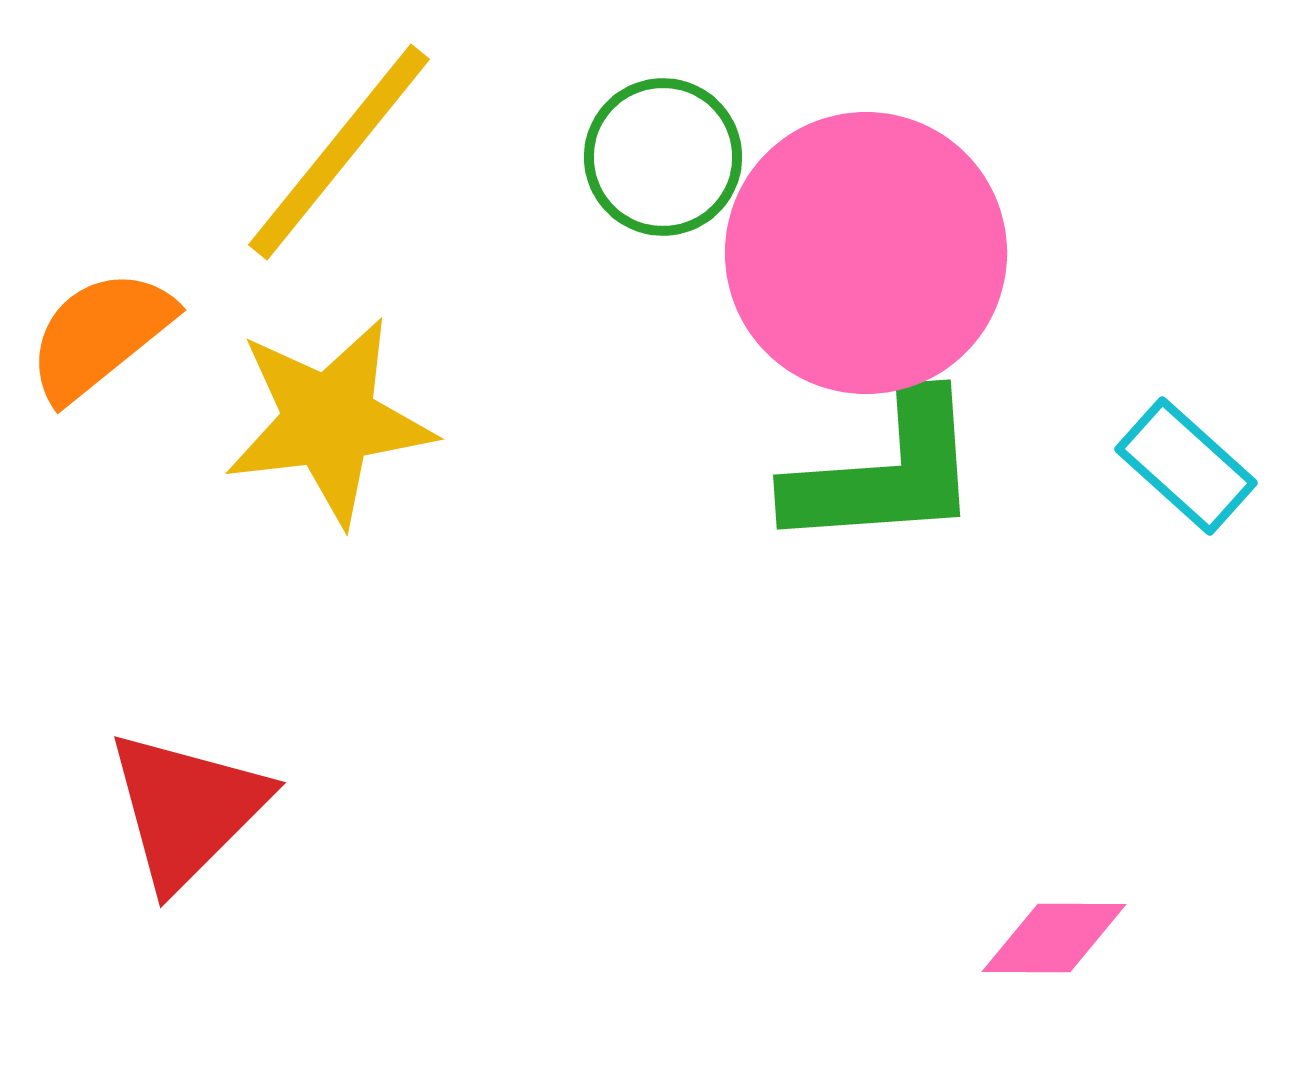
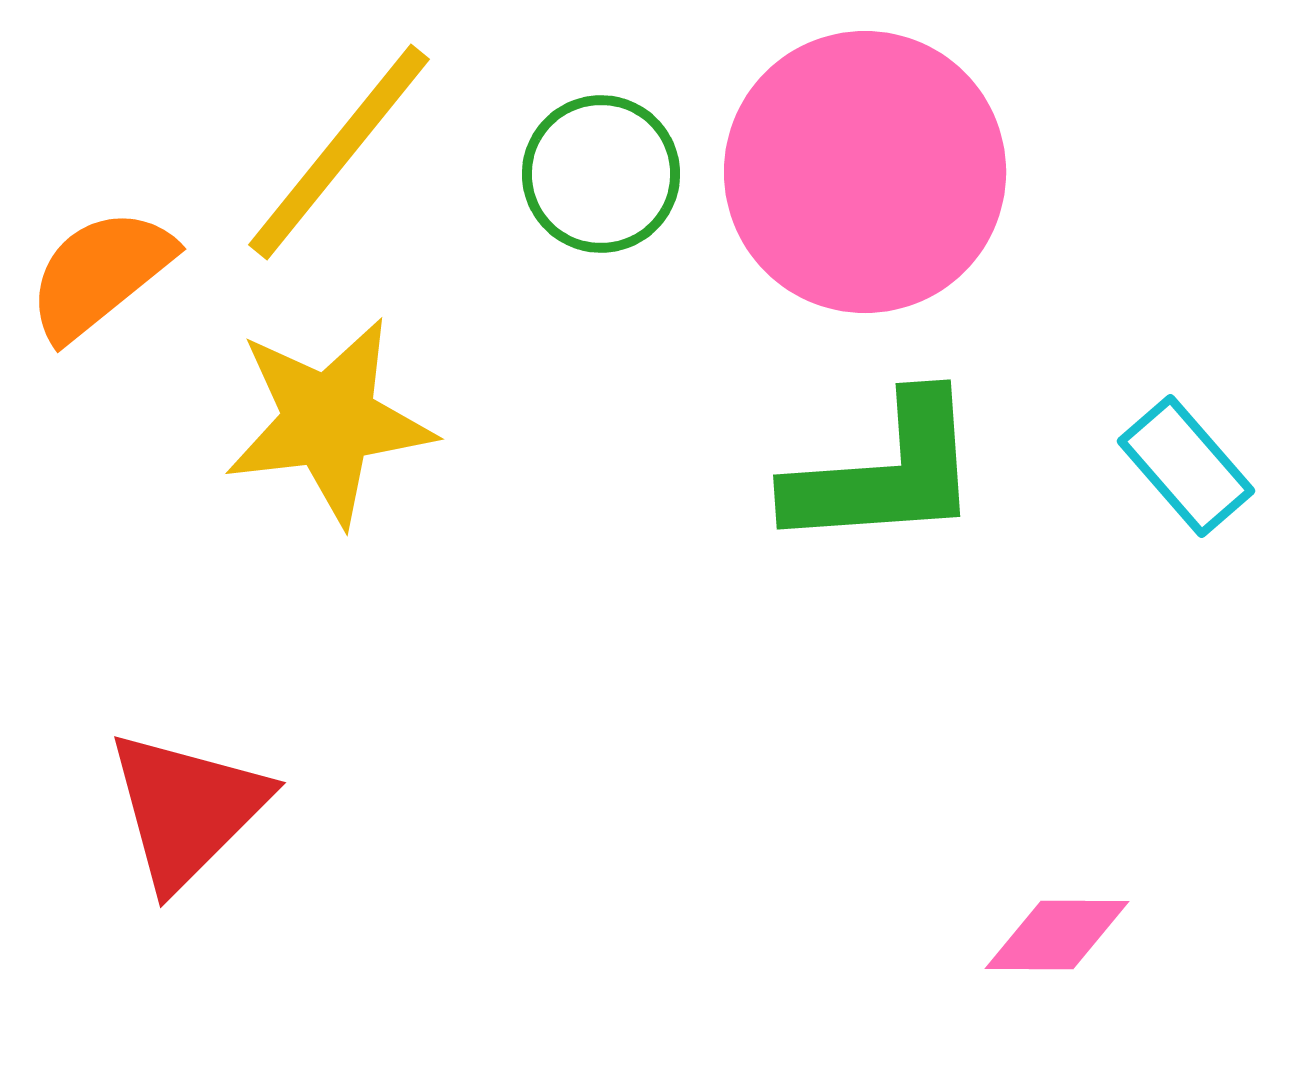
green circle: moved 62 px left, 17 px down
pink circle: moved 1 px left, 81 px up
orange semicircle: moved 61 px up
cyan rectangle: rotated 7 degrees clockwise
pink diamond: moved 3 px right, 3 px up
